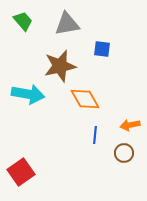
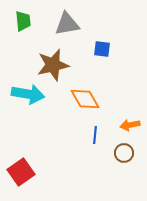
green trapezoid: rotated 35 degrees clockwise
brown star: moved 7 px left, 1 px up
